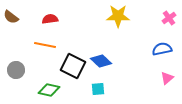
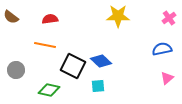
cyan square: moved 3 px up
